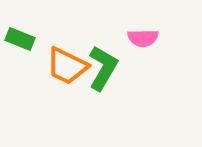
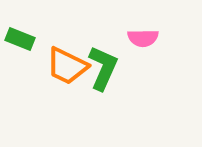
green L-shape: rotated 6 degrees counterclockwise
